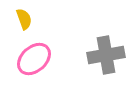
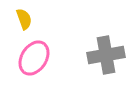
pink ellipse: moved 1 px up; rotated 16 degrees counterclockwise
